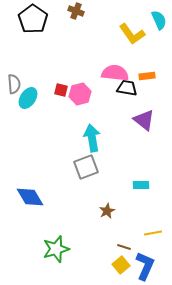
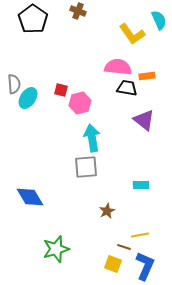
brown cross: moved 2 px right
pink semicircle: moved 3 px right, 6 px up
pink hexagon: moved 9 px down
gray square: rotated 15 degrees clockwise
yellow line: moved 13 px left, 2 px down
yellow square: moved 8 px left, 1 px up; rotated 30 degrees counterclockwise
